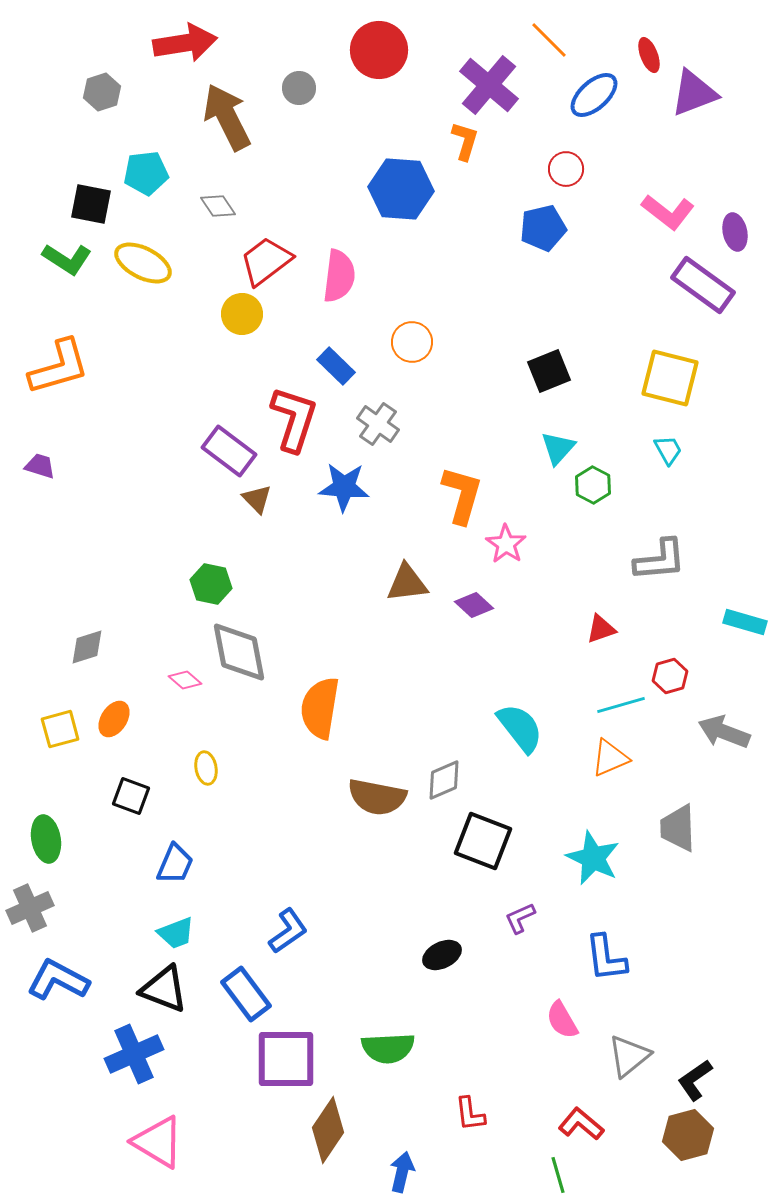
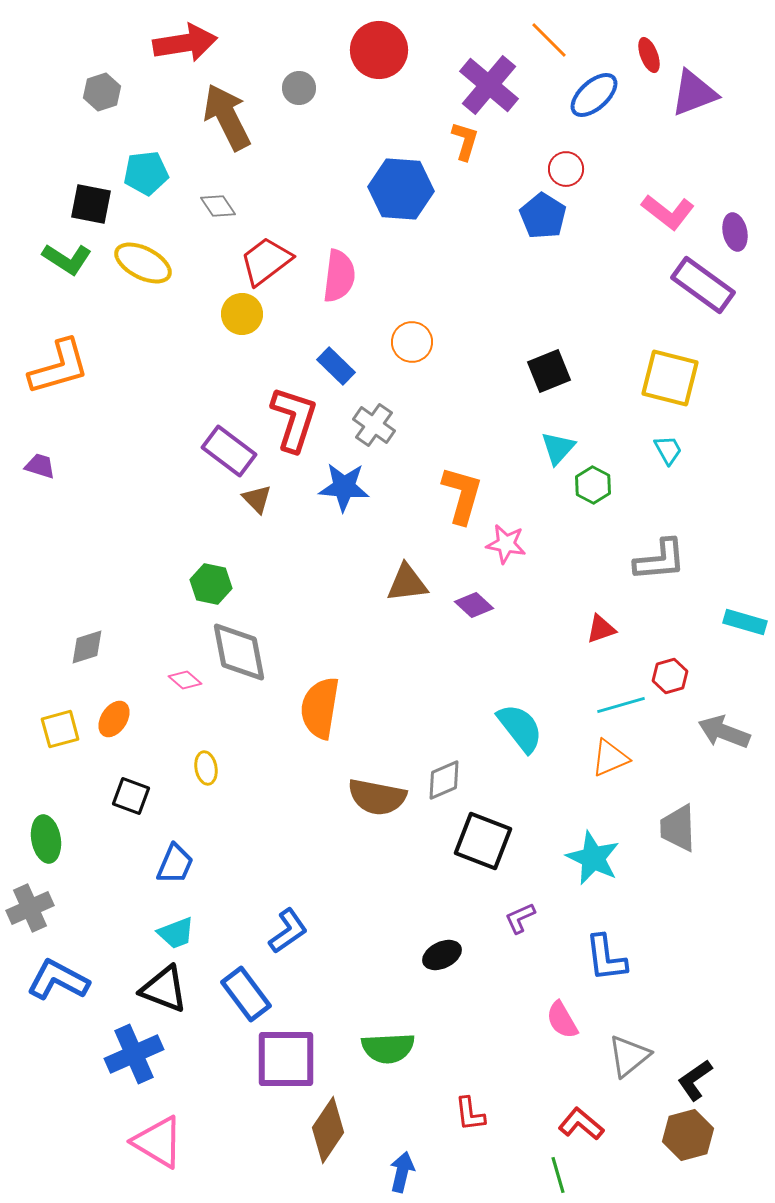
blue pentagon at (543, 228): moved 12 px up; rotated 27 degrees counterclockwise
gray cross at (378, 424): moved 4 px left, 1 px down
pink star at (506, 544): rotated 24 degrees counterclockwise
